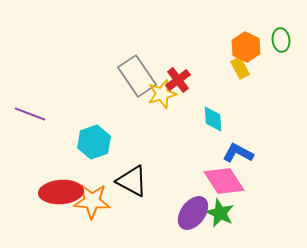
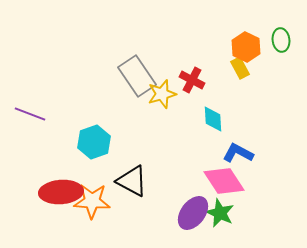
red cross: moved 14 px right; rotated 25 degrees counterclockwise
